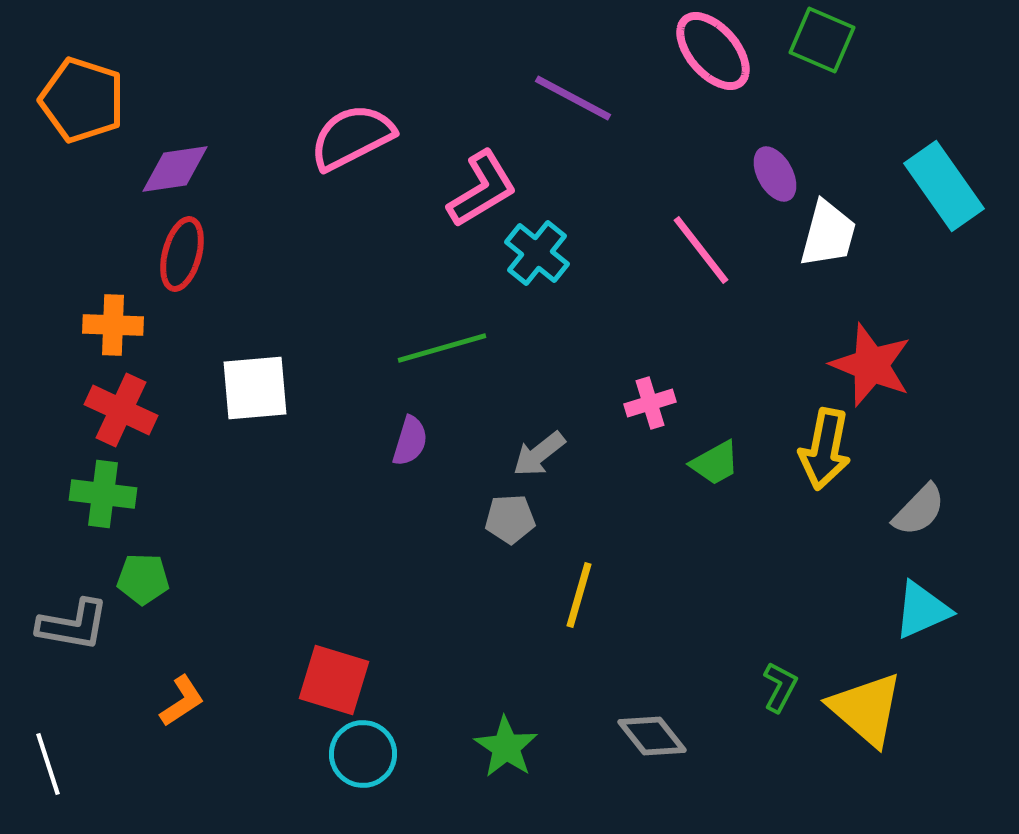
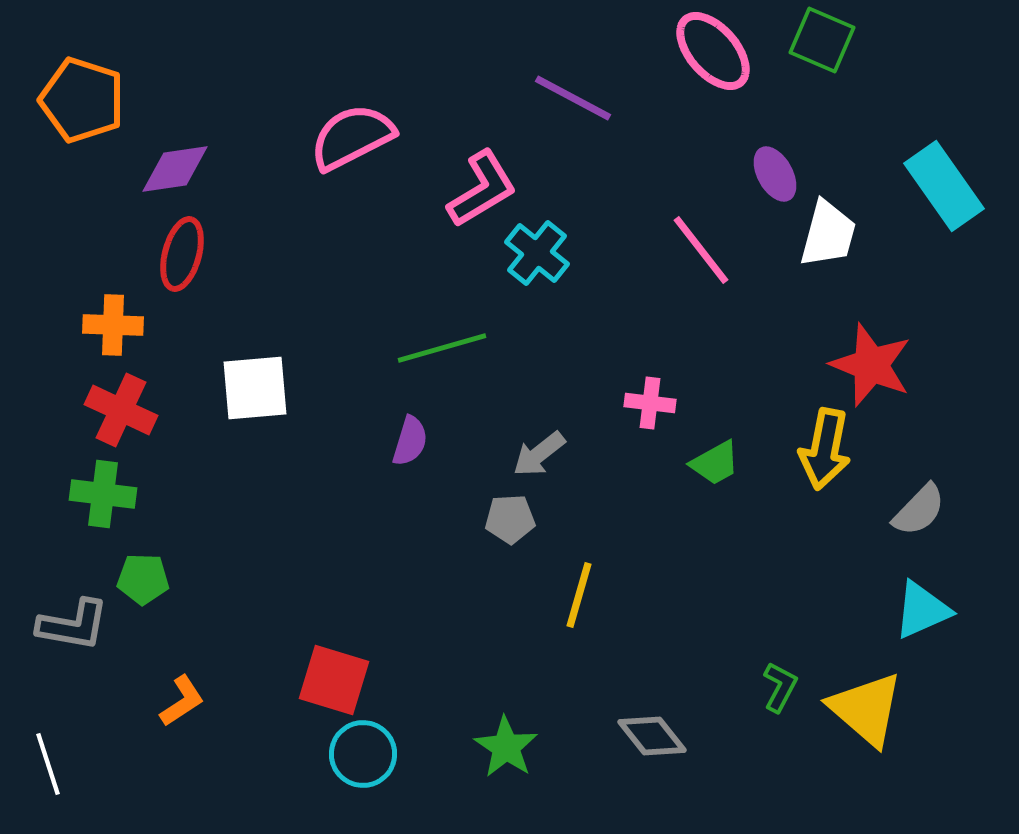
pink cross: rotated 24 degrees clockwise
